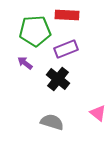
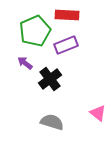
green pentagon: rotated 20 degrees counterclockwise
purple rectangle: moved 4 px up
black cross: moved 8 px left; rotated 15 degrees clockwise
